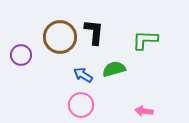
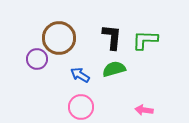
black L-shape: moved 18 px right, 5 px down
brown circle: moved 1 px left, 1 px down
purple circle: moved 16 px right, 4 px down
blue arrow: moved 3 px left
pink circle: moved 2 px down
pink arrow: moved 1 px up
